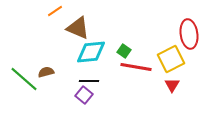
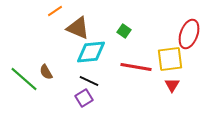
red ellipse: rotated 28 degrees clockwise
green square: moved 20 px up
yellow square: moved 1 px left; rotated 20 degrees clockwise
brown semicircle: rotated 105 degrees counterclockwise
black line: rotated 24 degrees clockwise
purple square: moved 3 px down; rotated 18 degrees clockwise
